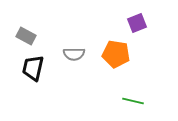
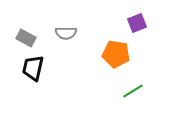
gray rectangle: moved 2 px down
gray semicircle: moved 8 px left, 21 px up
green line: moved 10 px up; rotated 45 degrees counterclockwise
